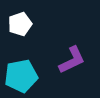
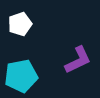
purple L-shape: moved 6 px right
